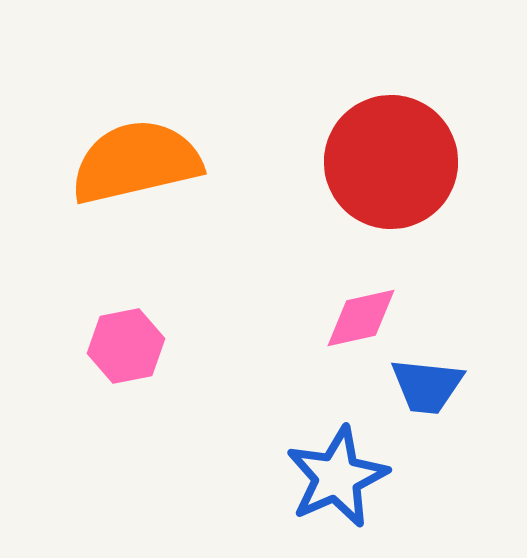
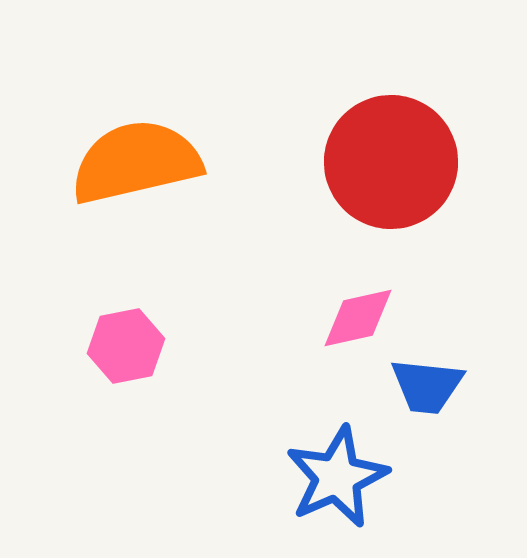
pink diamond: moved 3 px left
